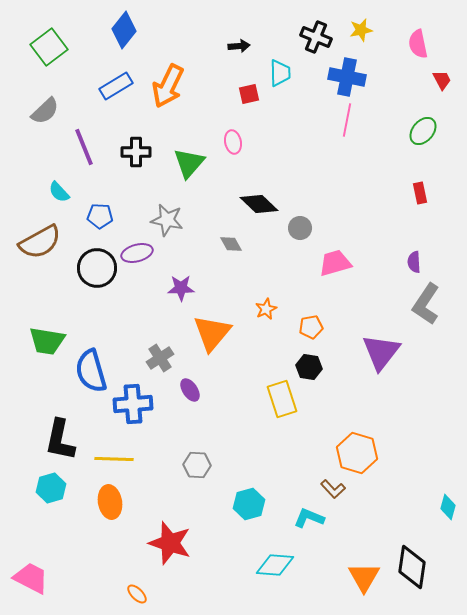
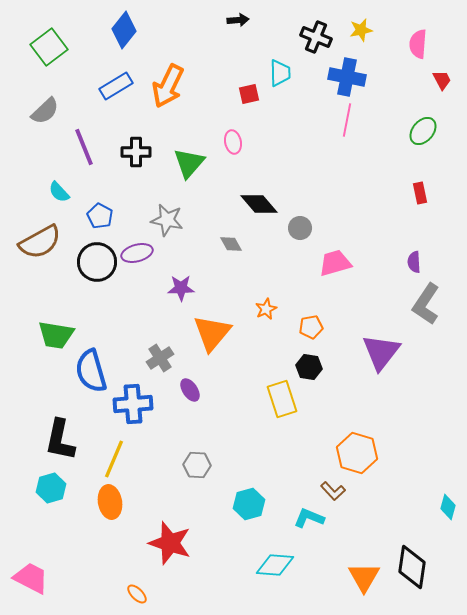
pink semicircle at (418, 44): rotated 16 degrees clockwise
black arrow at (239, 46): moved 1 px left, 26 px up
black diamond at (259, 204): rotated 6 degrees clockwise
blue pentagon at (100, 216): rotated 25 degrees clockwise
black circle at (97, 268): moved 6 px up
green trapezoid at (47, 341): moved 9 px right, 6 px up
yellow line at (114, 459): rotated 69 degrees counterclockwise
brown L-shape at (333, 489): moved 2 px down
